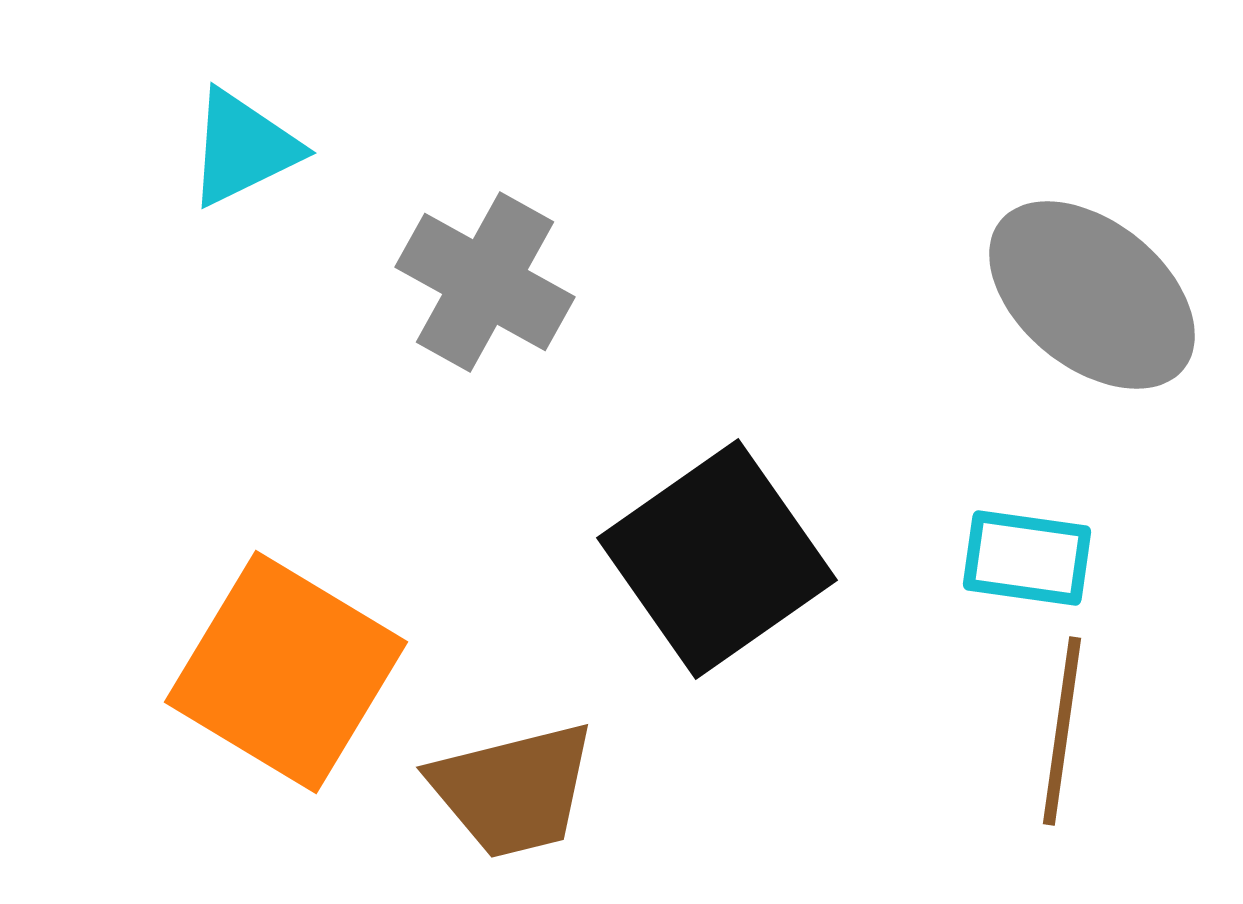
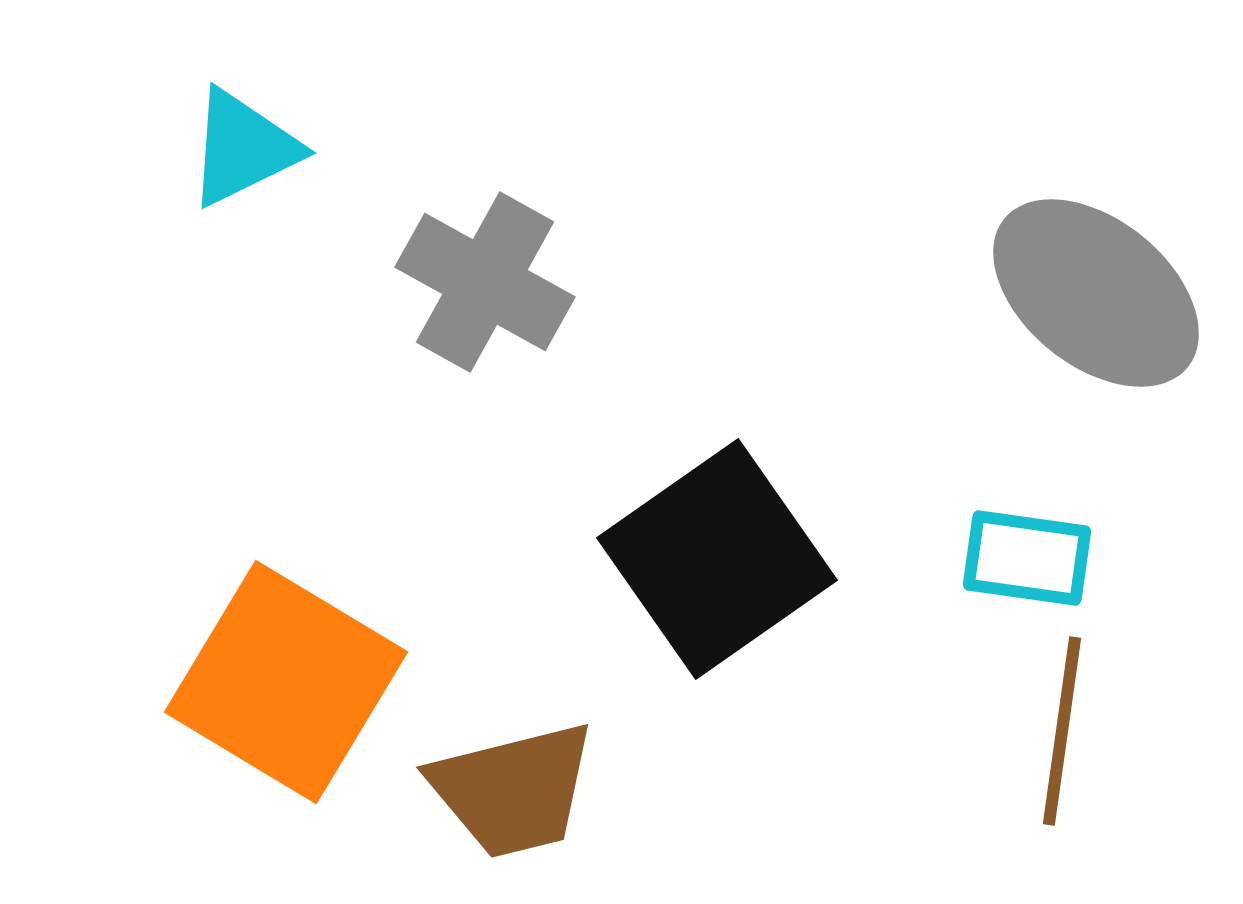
gray ellipse: moved 4 px right, 2 px up
orange square: moved 10 px down
